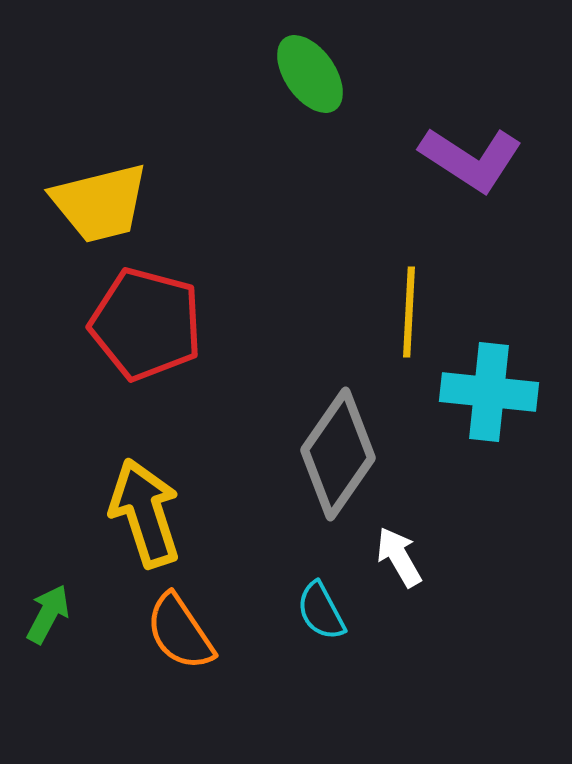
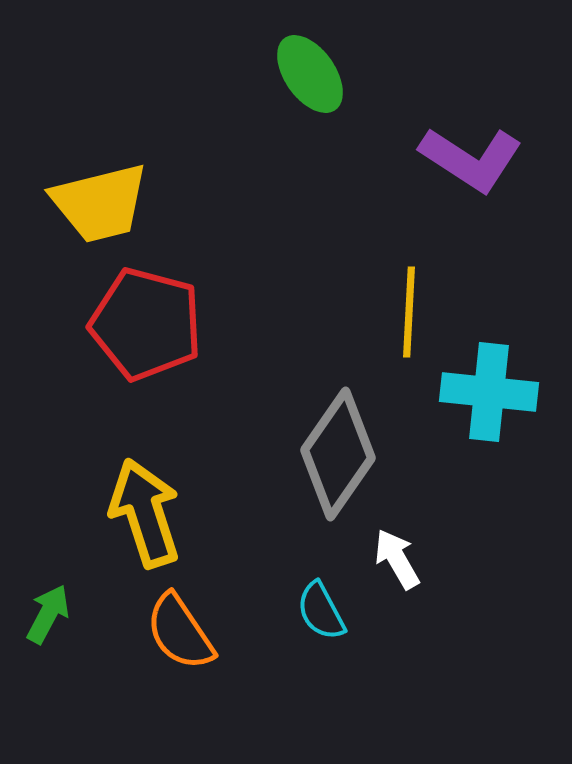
white arrow: moved 2 px left, 2 px down
